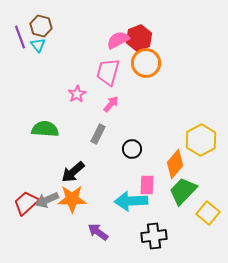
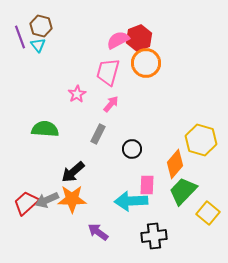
yellow hexagon: rotated 16 degrees counterclockwise
